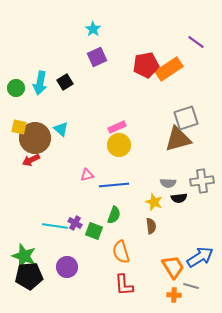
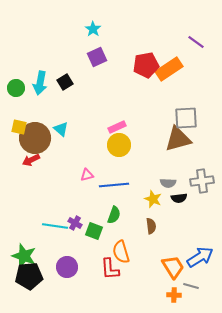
gray square: rotated 15 degrees clockwise
yellow star: moved 1 px left, 3 px up
red L-shape: moved 14 px left, 16 px up
